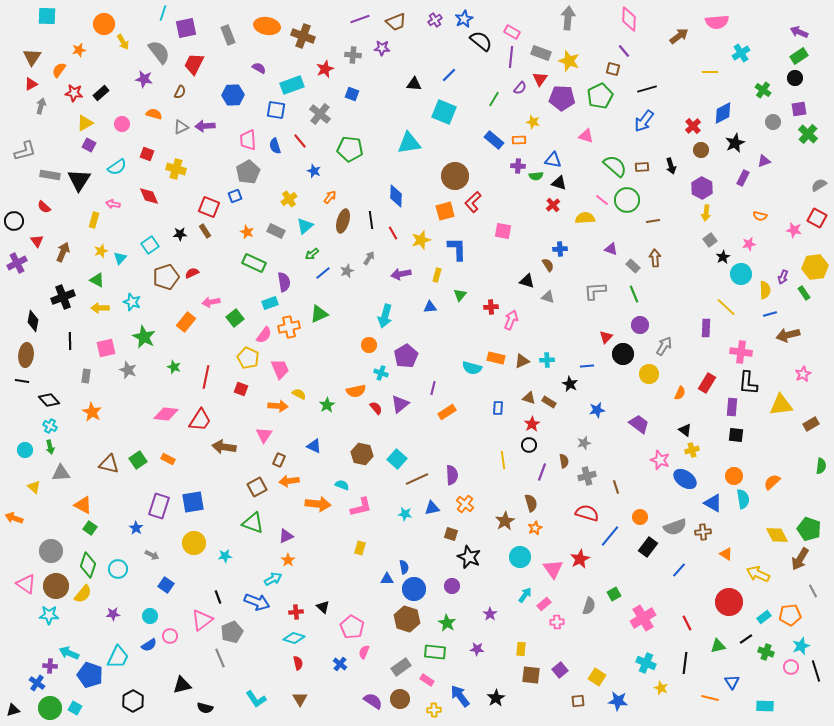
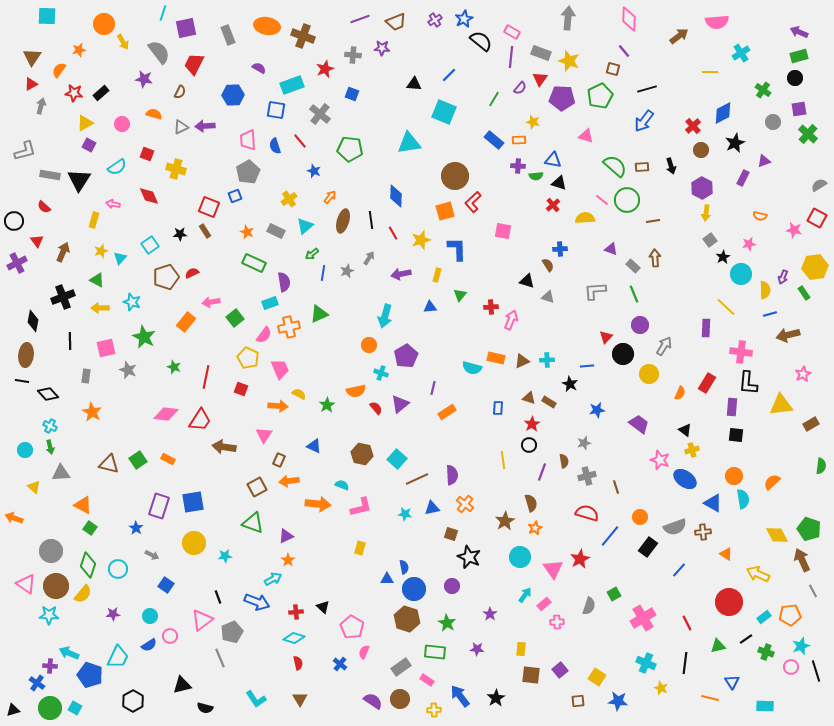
green rectangle at (799, 56): rotated 18 degrees clockwise
blue line at (323, 273): rotated 42 degrees counterclockwise
black diamond at (49, 400): moved 1 px left, 6 px up
brown arrow at (800, 559): moved 2 px right, 1 px down; rotated 125 degrees clockwise
